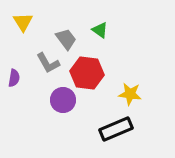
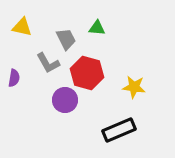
yellow triangle: moved 1 px left, 5 px down; rotated 45 degrees counterclockwise
green triangle: moved 3 px left, 2 px up; rotated 30 degrees counterclockwise
gray trapezoid: rotated 10 degrees clockwise
red hexagon: rotated 8 degrees clockwise
yellow star: moved 4 px right, 7 px up
purple circle: moved 2 px right
black rectangle: moved 3 px right, 1 px down
